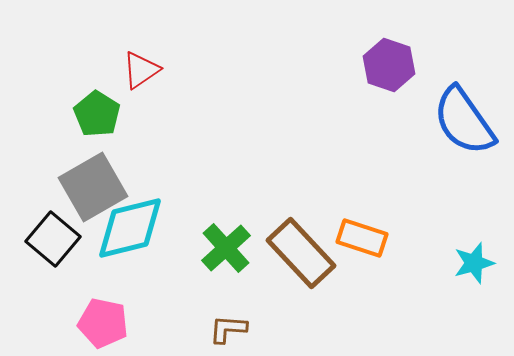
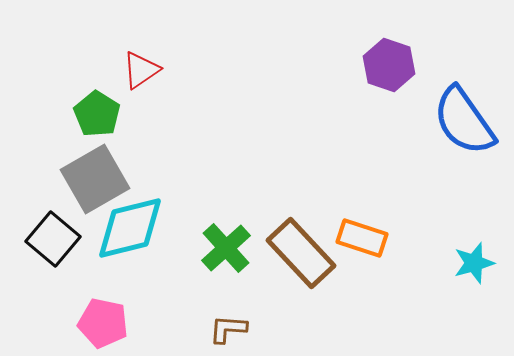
gray square: moved 2 px right, 8 px up
